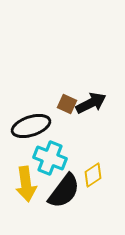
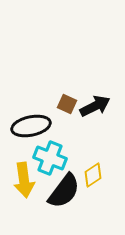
black arrow: moved 4 px right, 3 px down
black ellipse: rotated 6 degrees clockwise
yellow arrow: moved 2 px left, 4 px up
